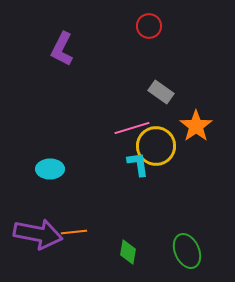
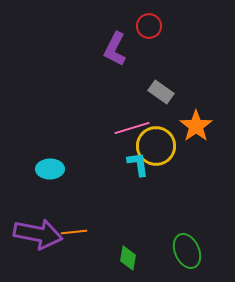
purple L-shape: moved 53 px right
green diamond: moved 6 px down
